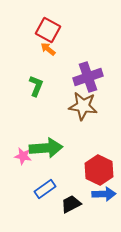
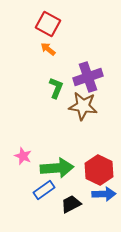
red square: moved 6 px up
green L-shape: moved 20 px right, 2 px down
green arrow: moved 11 px right, 20 px down
pink star: rotated 12 degrees clockwise
blue rectangle: moved 1 px left, 1 px down
